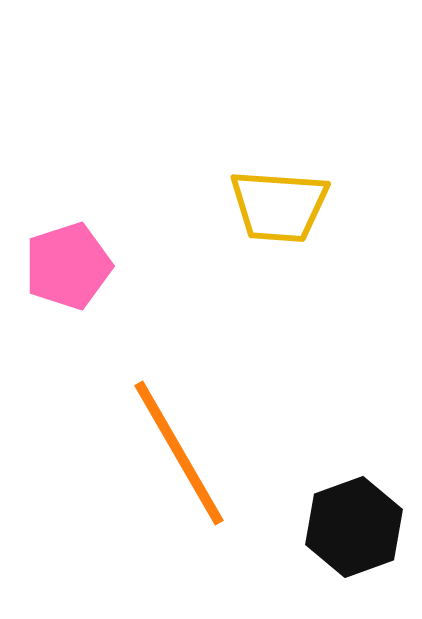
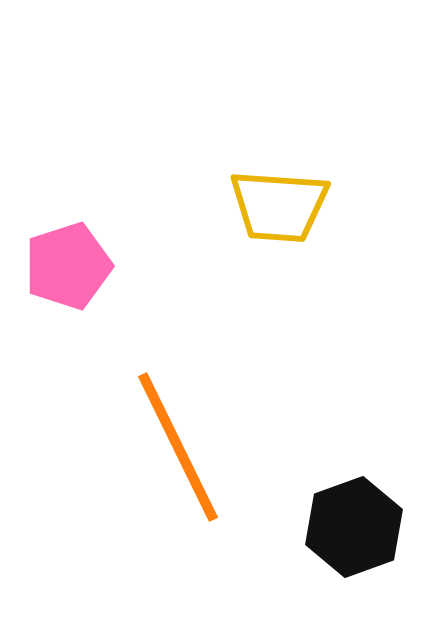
orange line: moved 1 px left, 6 px up; rotated 4 degrees clockwise
